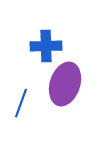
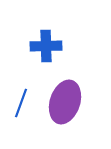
purple ellipse: moved 18 px down
